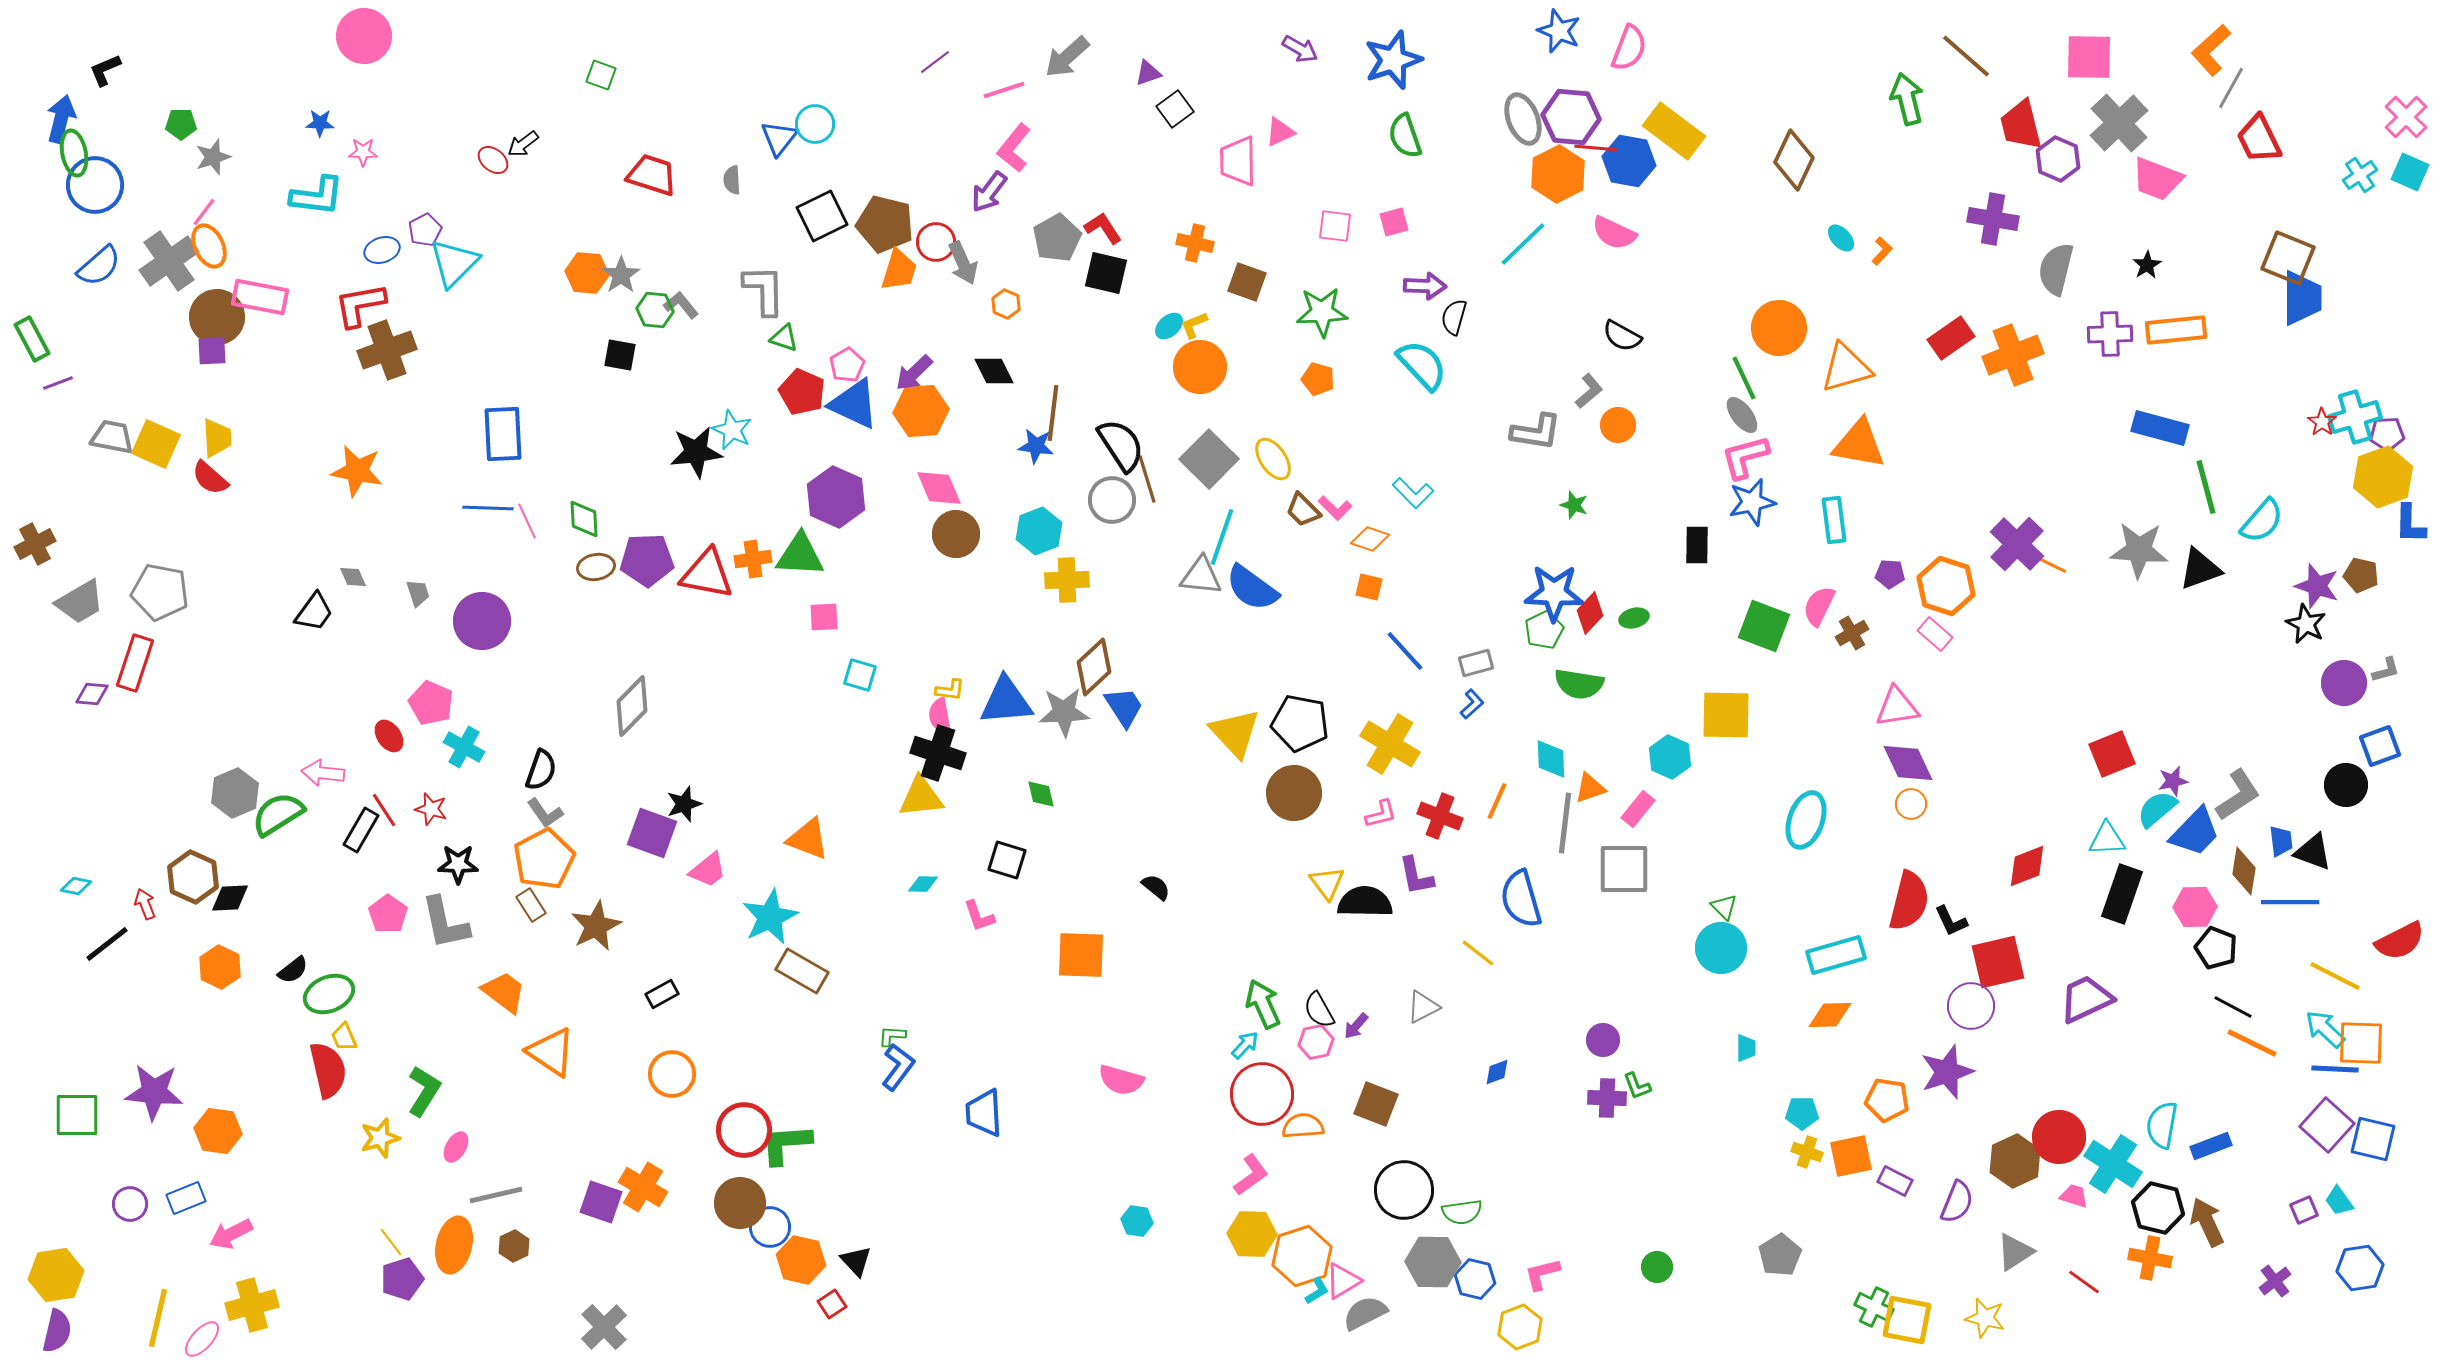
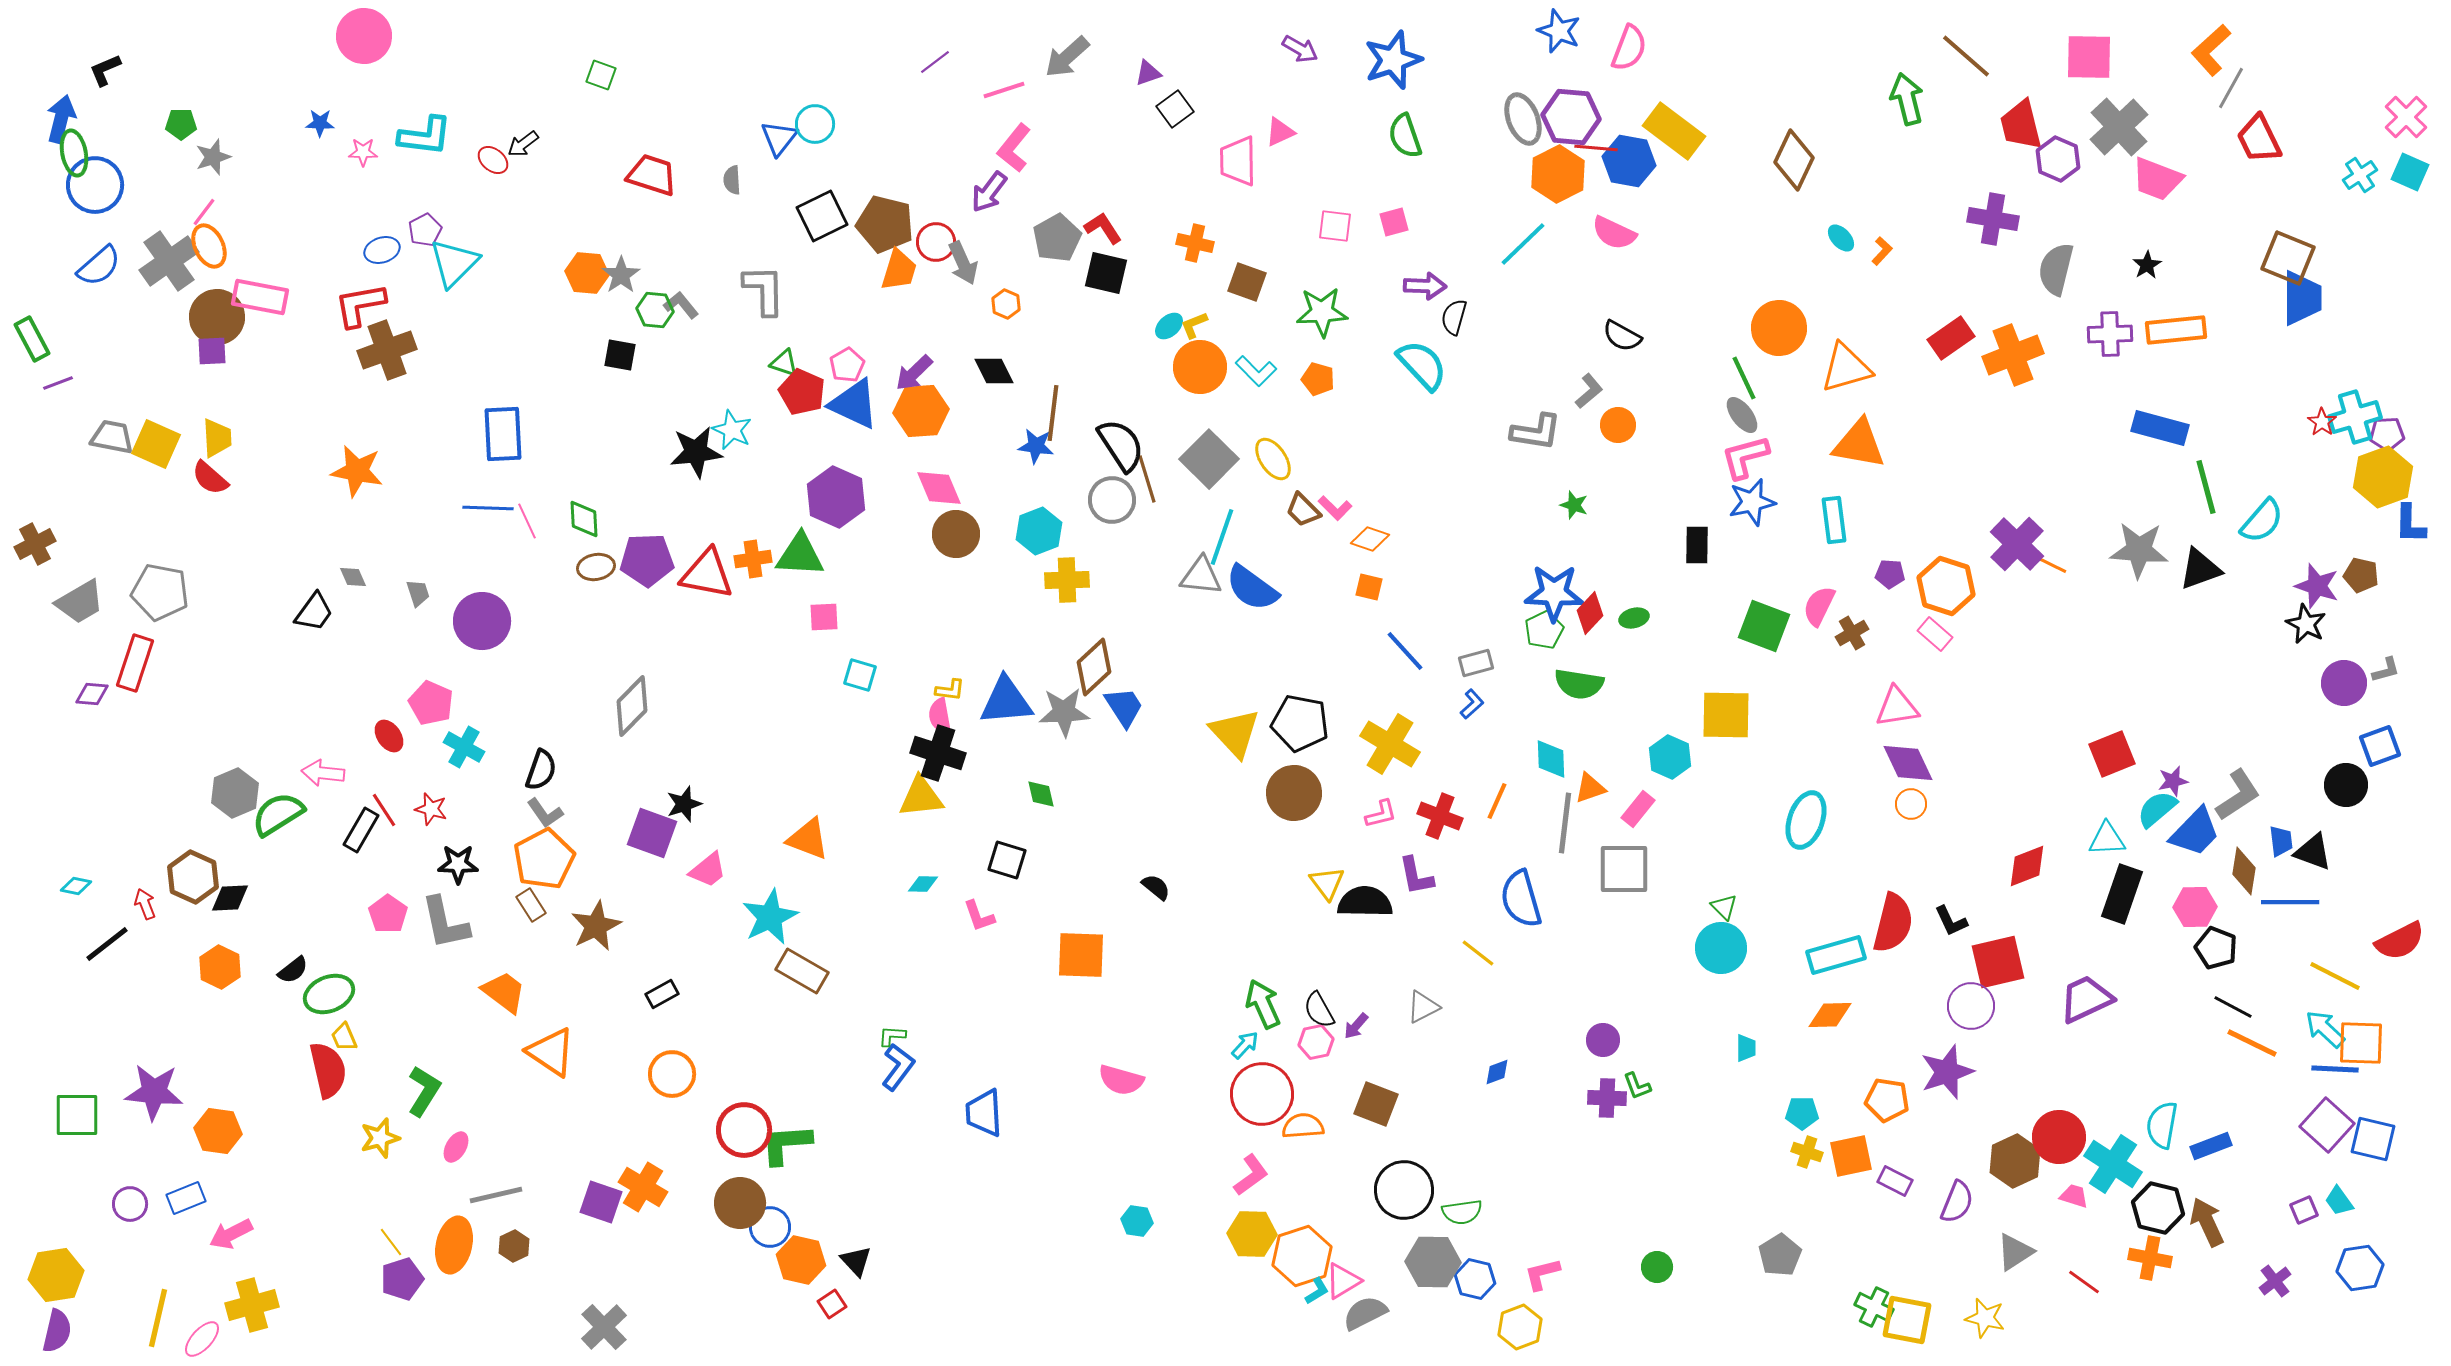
gray cross at (2119, 123): moved 4 px down
cyan L-shape at (317, 196): moved 108 px right, 60 px up
green triangle at (784, 338): moved 25 px down
cyan L-shape at (1413, 493): moved 157 px left, 122 px up
red semicircle at (1909, 901): moved 16 px left, 22 px down
